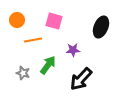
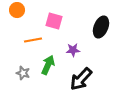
orange circle: moved 10 px up
green arrow: rotated 12 degrees counterclockwise
